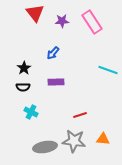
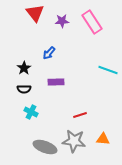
blue arrow: moved 4 px left
black semicircle: moved 1 px right, 2 px down
gray ellipse: rotated 30 degrees clockwise
